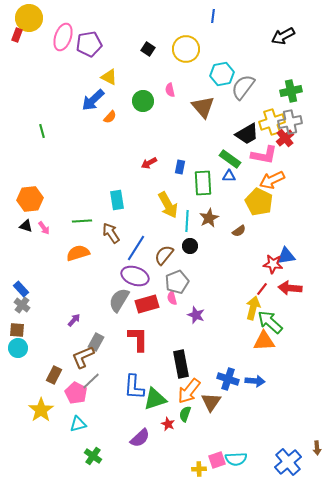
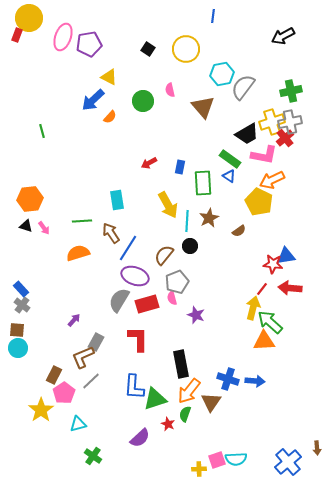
blue triangle at (229, 176): rotated 32 degrees clockwise
blue line at (136, 248): moved 8 px left
pink pentagon at (76, 393): moved 12 px left; rotated 10 degrees clockwise
